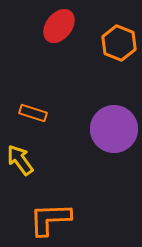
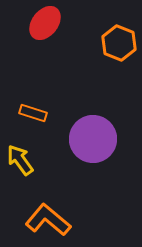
red ellipse: moved 14 px left, 3 px up
purple circle: moved 21 px left, 10 px down
orange L-shape: moved 2 px left, 1 px down; rotated 42 degrees clockwise
